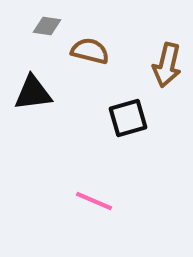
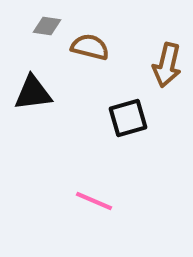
brown semicircle: moved 4 px up
